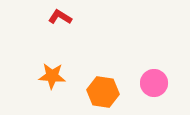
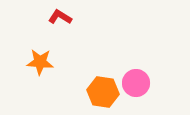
orange star: moved 12 px left, 14 px up
pink circle: moved 18 px left
